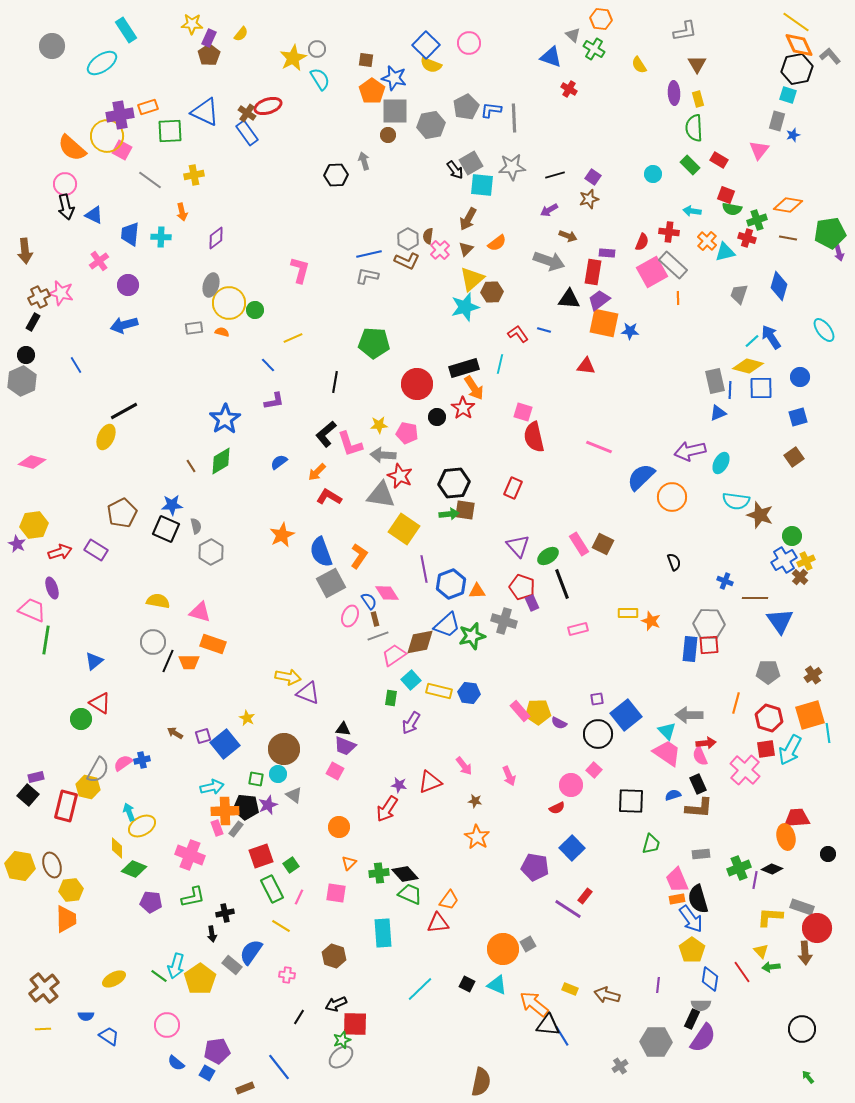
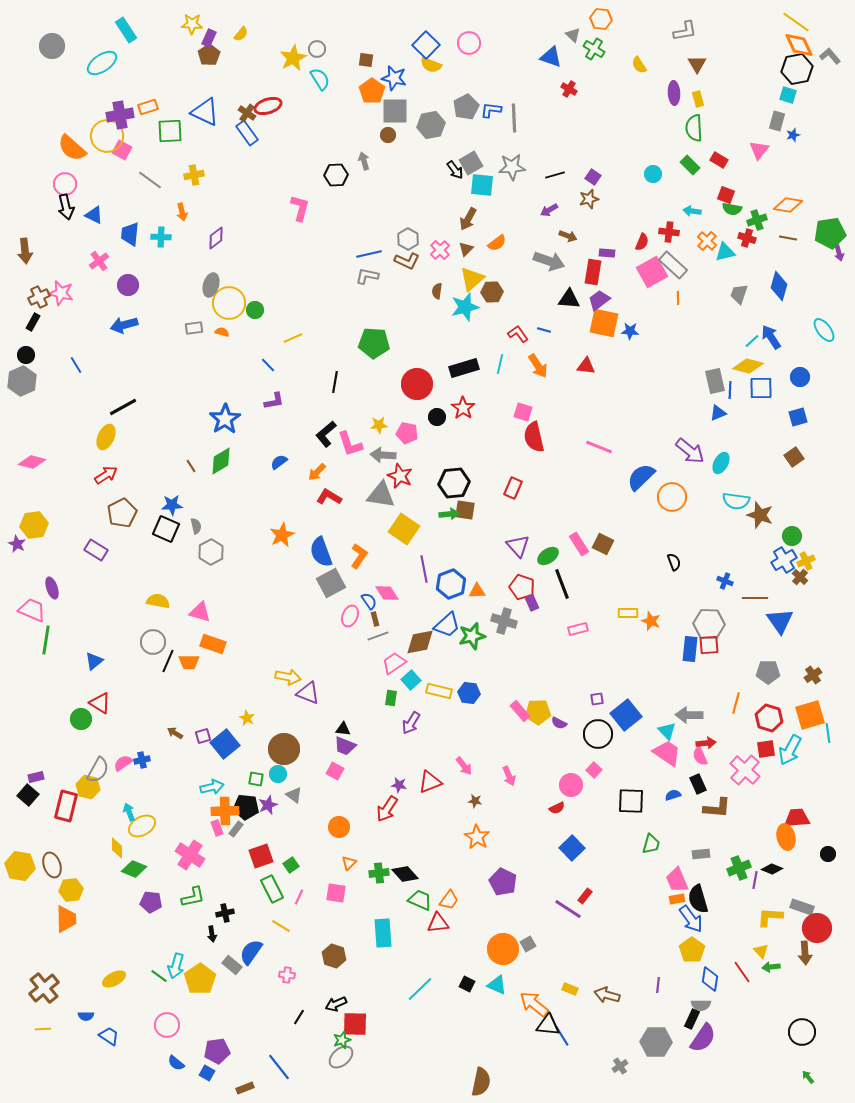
brown semicircle at (428, 236): moved 9 px right, 55 px down
pink L-shape at (300, 270): moved 62 px up
orange arrow at (474, 388): moved 64 px right, 22 px up
black line at (124, 411): moved 1 px left, 4 px up
purple arrow at (690, 451): rotated 128 degrees counterclockwise
red arrow at (60, 552): moved 46 px right, 77 px up; rotated 15 degrees counterclockwise
pink trapezoid at (394, 655): moved 8 px down
brown L-shape at (699, 808): moved 18 px right
pink cross at (190, 855): rotated 12 degrees clockwise
purple pentagon at (535, 867): moved 32 px left, 15 px down; rotated 16 degrees clockwise
green trapezoid at (410, 894): moved 10 px right, 6 px down
black circle at (802, 1029): moved 3 px down
